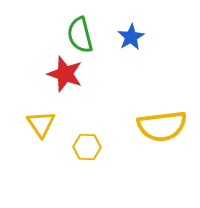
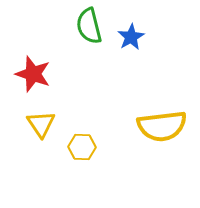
green semicircle: moved 9 px right, 9 px up
red star: moved 32 px left
yellow hexagon: moved 5 px left
